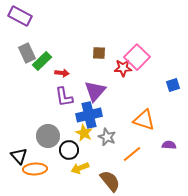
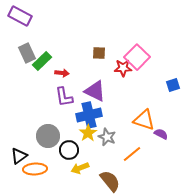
purple triangle: rotated 45 degrees counterclockwise
yellow star: moved 4 px right; rotated 12 degrees clockwise
purple semicircle: moved 8 px left, 11 px up; rotated 24 degrees clockwise
black triangle: rotated 36 degrees clockwise
